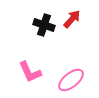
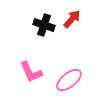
pink L-shape: moved 1 px right
pink ellipse: moved 2 px left
